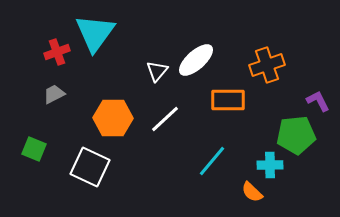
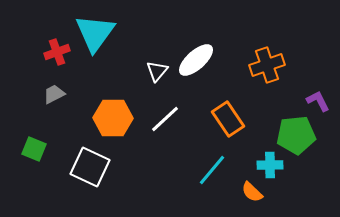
orange rectangle: moved 19 px down; rotated 56 degrees clockwise
cyan line: moved 9 px down
